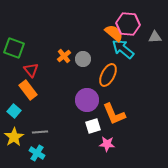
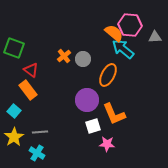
pink hexagon: moved 2 px right, 1 px down
red triangle: rotated 14 degrees counterclockwise
